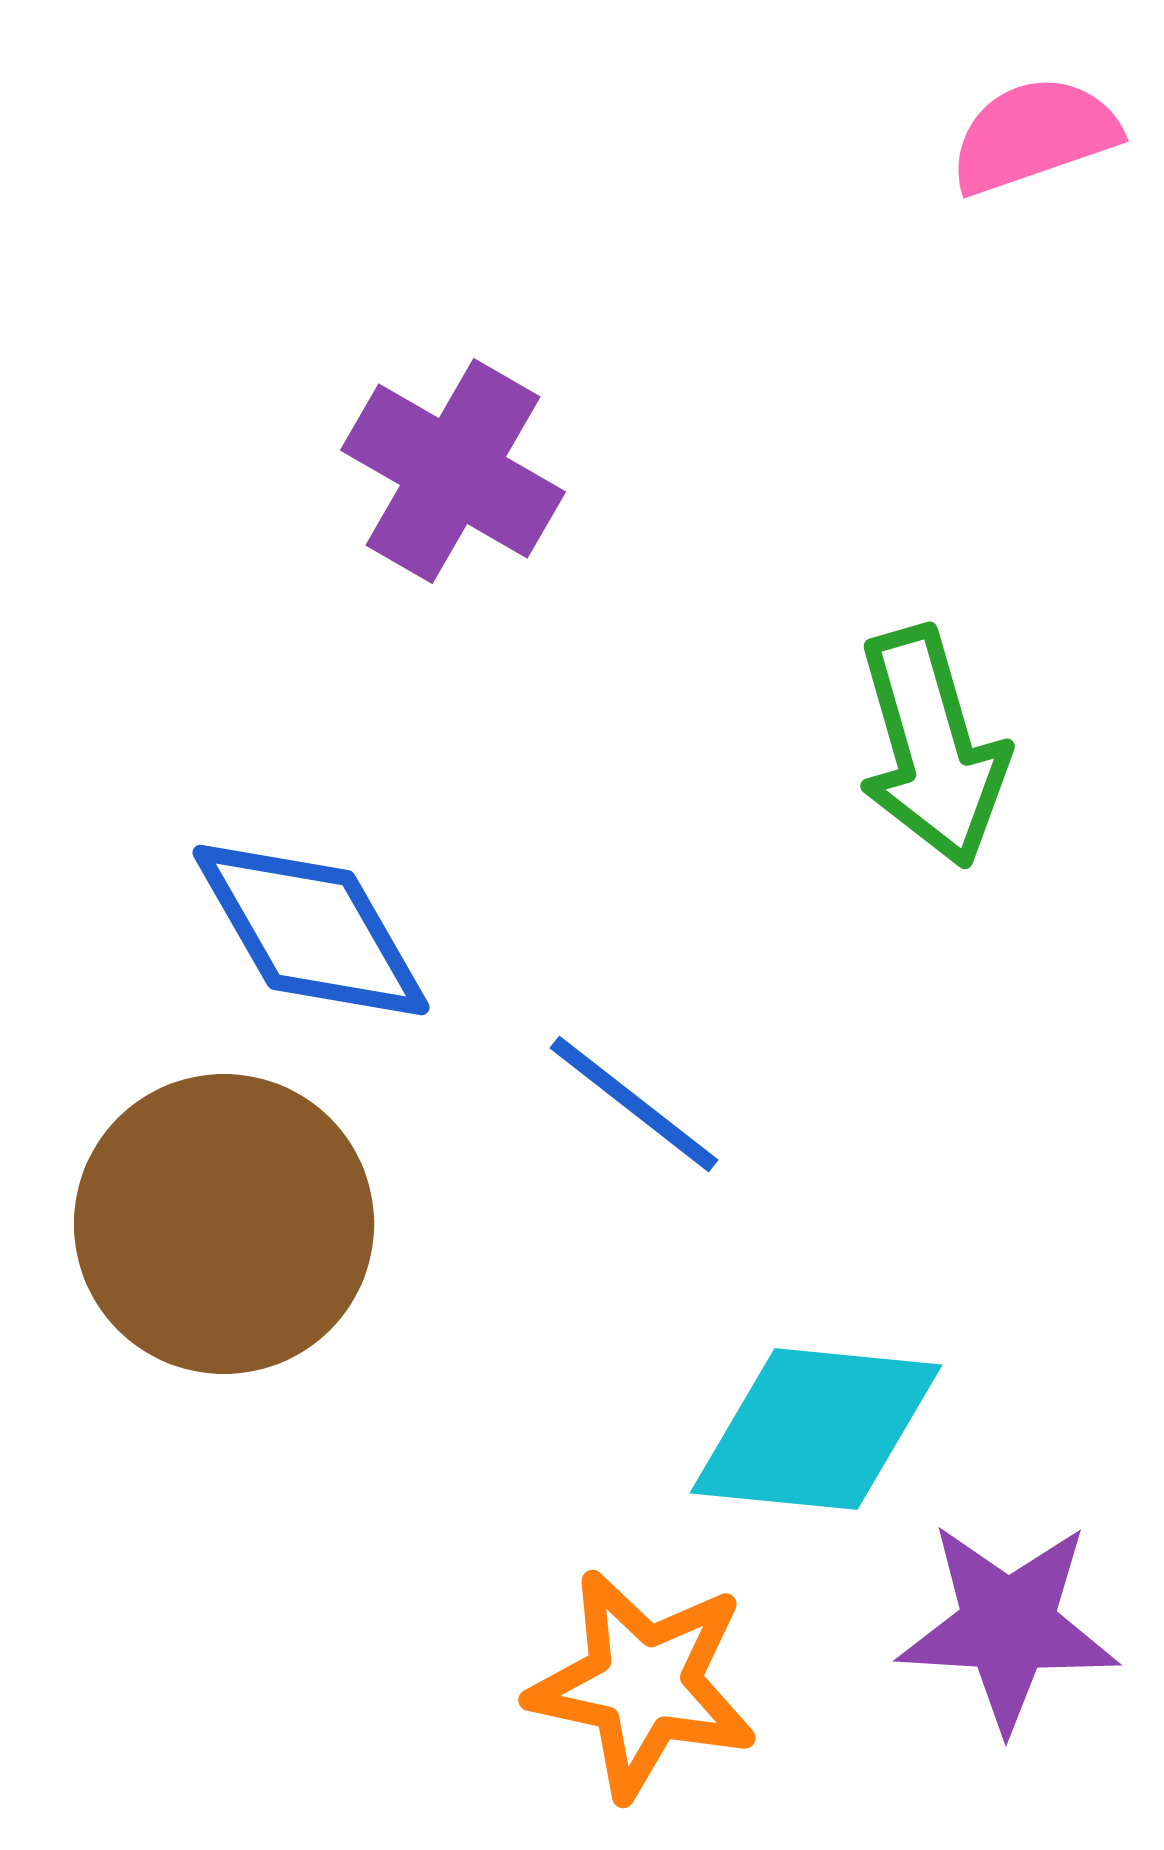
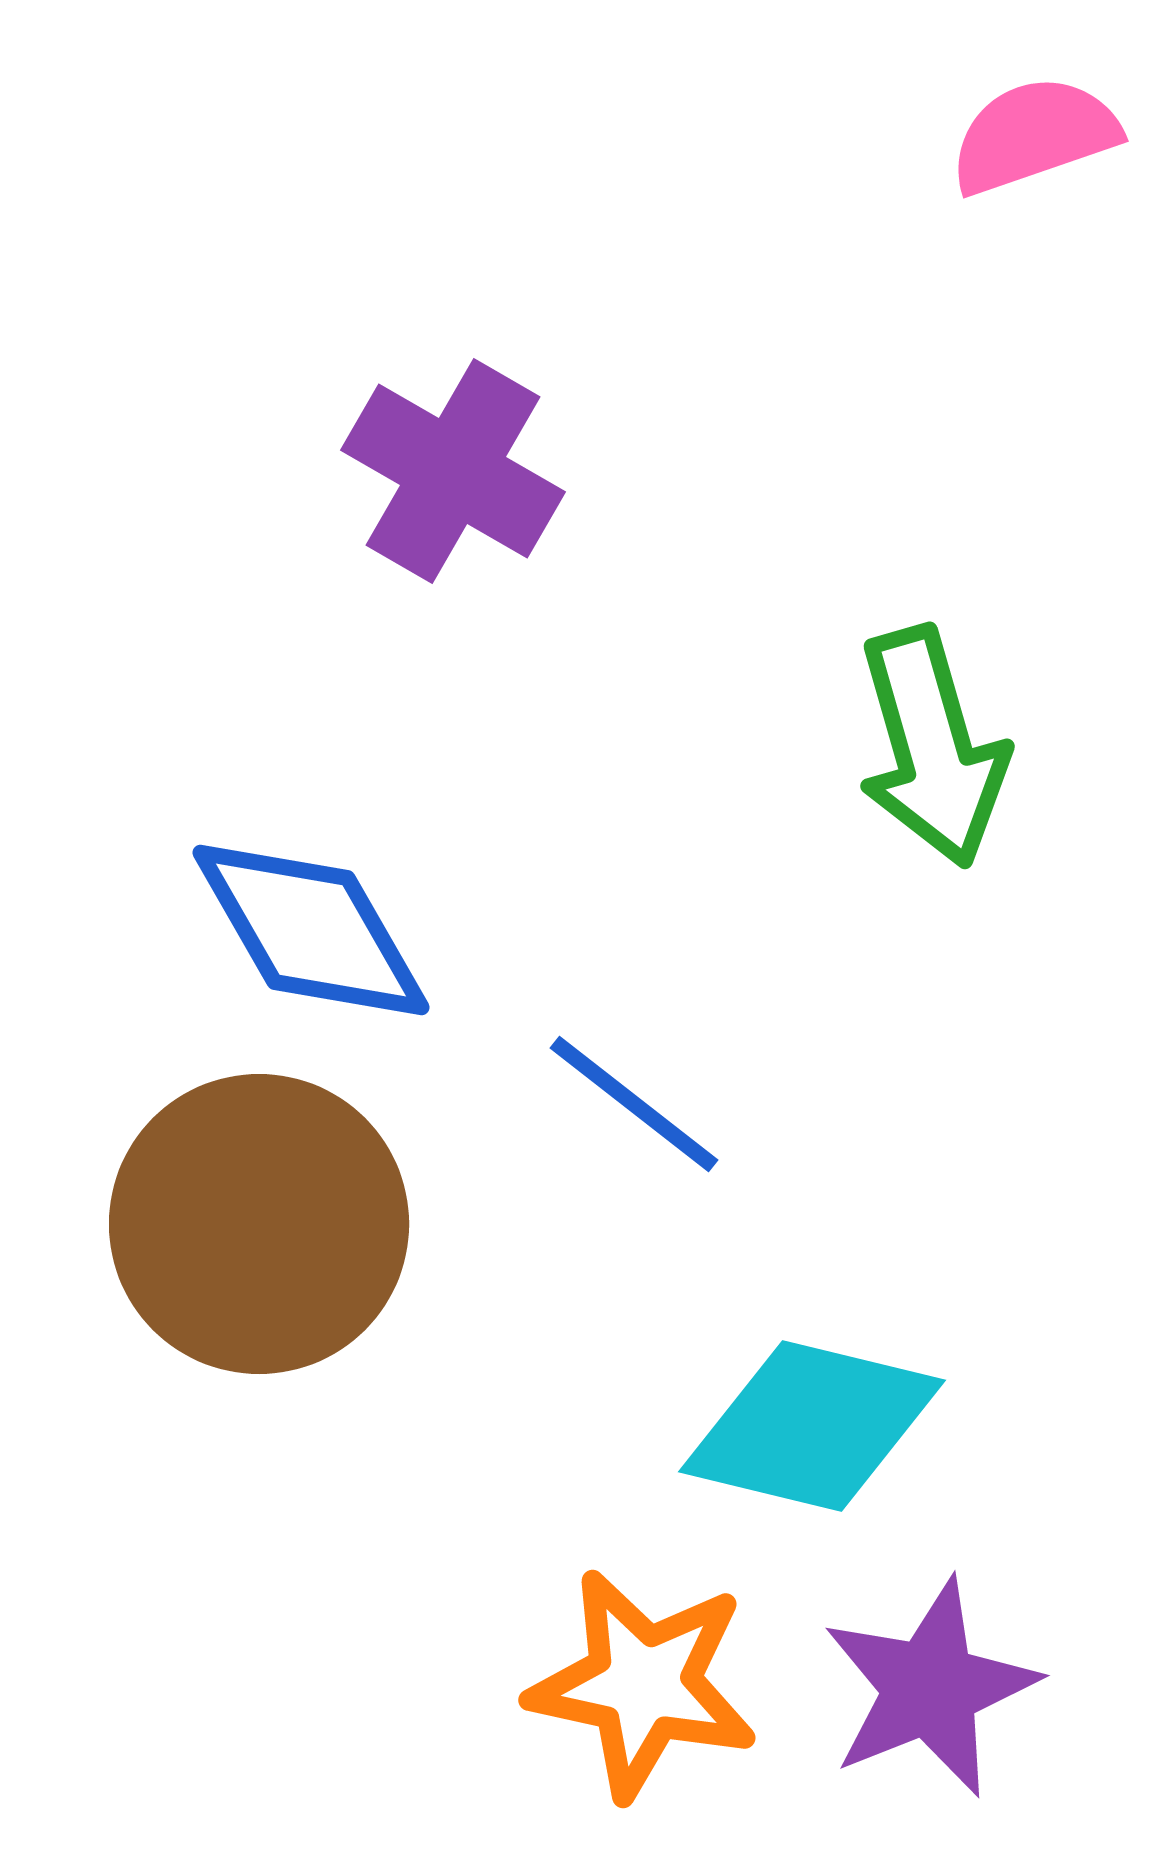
brown circle: moved 35 px right
cyan diamond: moved 4 px left, 3 px up; rotated 8 degrees clockwise
purple star: moved 78 px left, 62 px down; rotated 25 degrees counterclockwise
